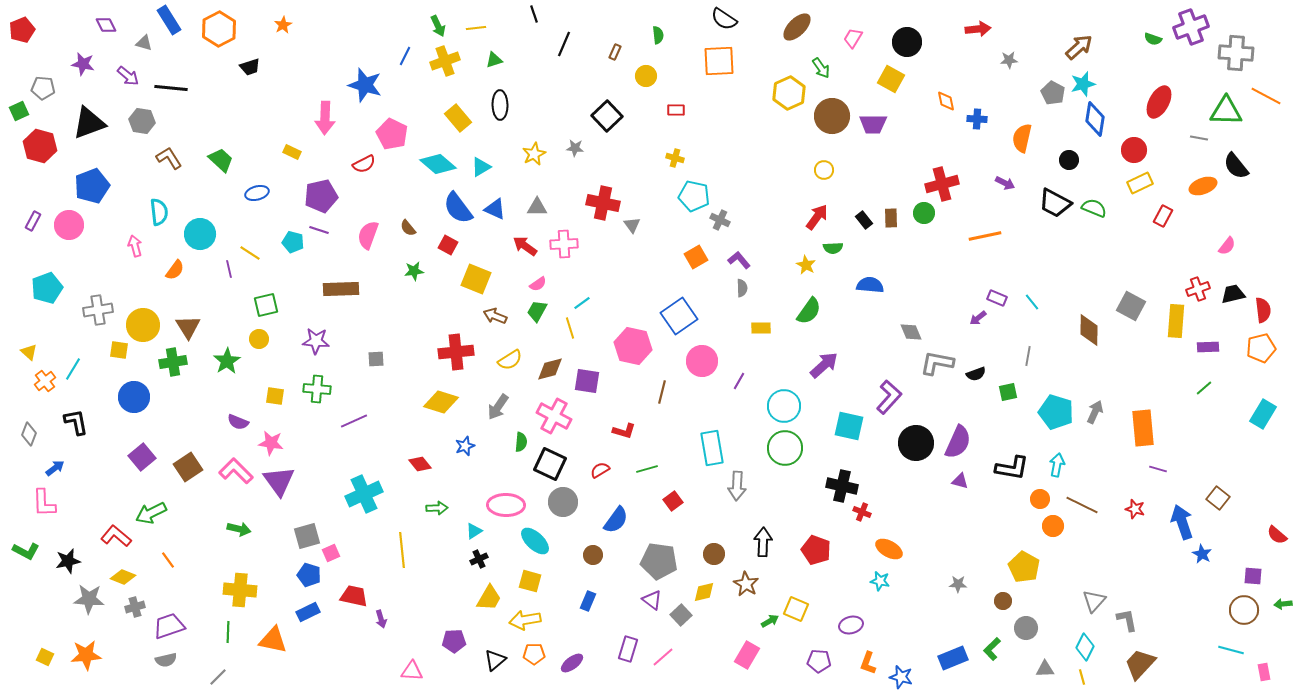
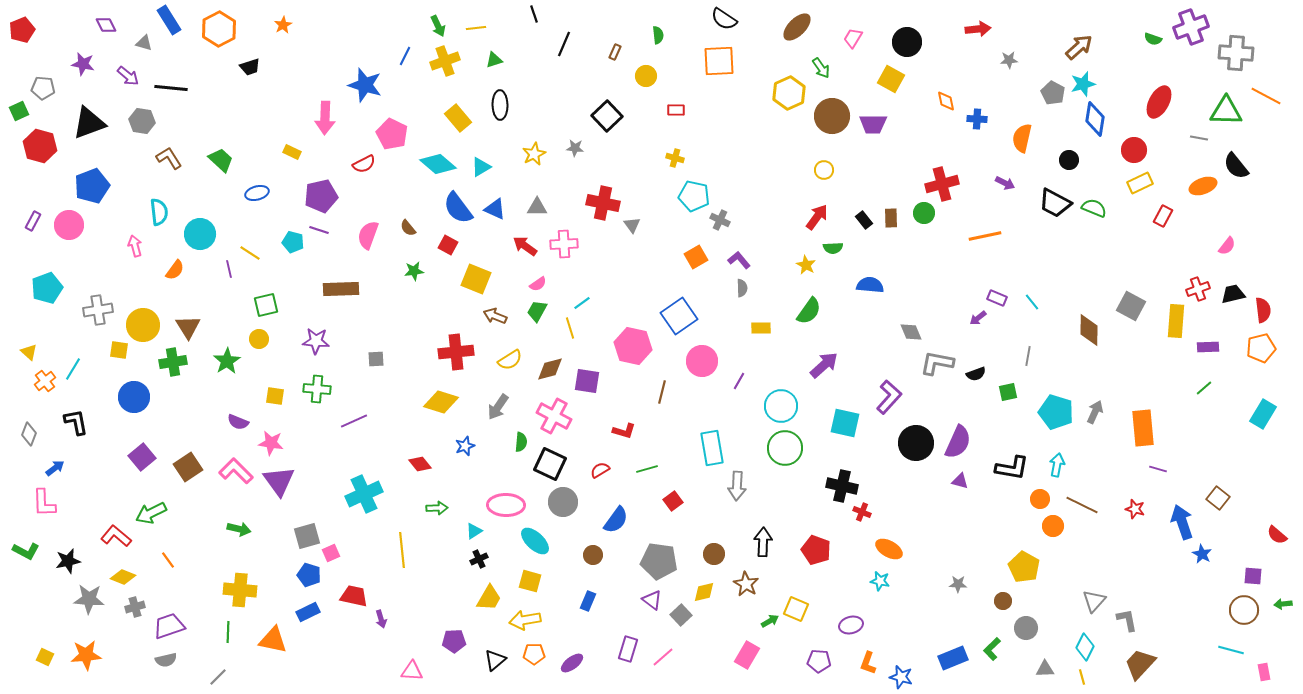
cyan circle at (784, 406): moved 3 px left
cyan square at (849, 426): moved 4 px left, 3 px up
